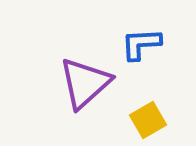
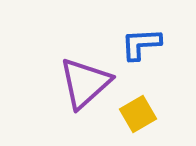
yellow square: moved 10 px left, 6 px up
